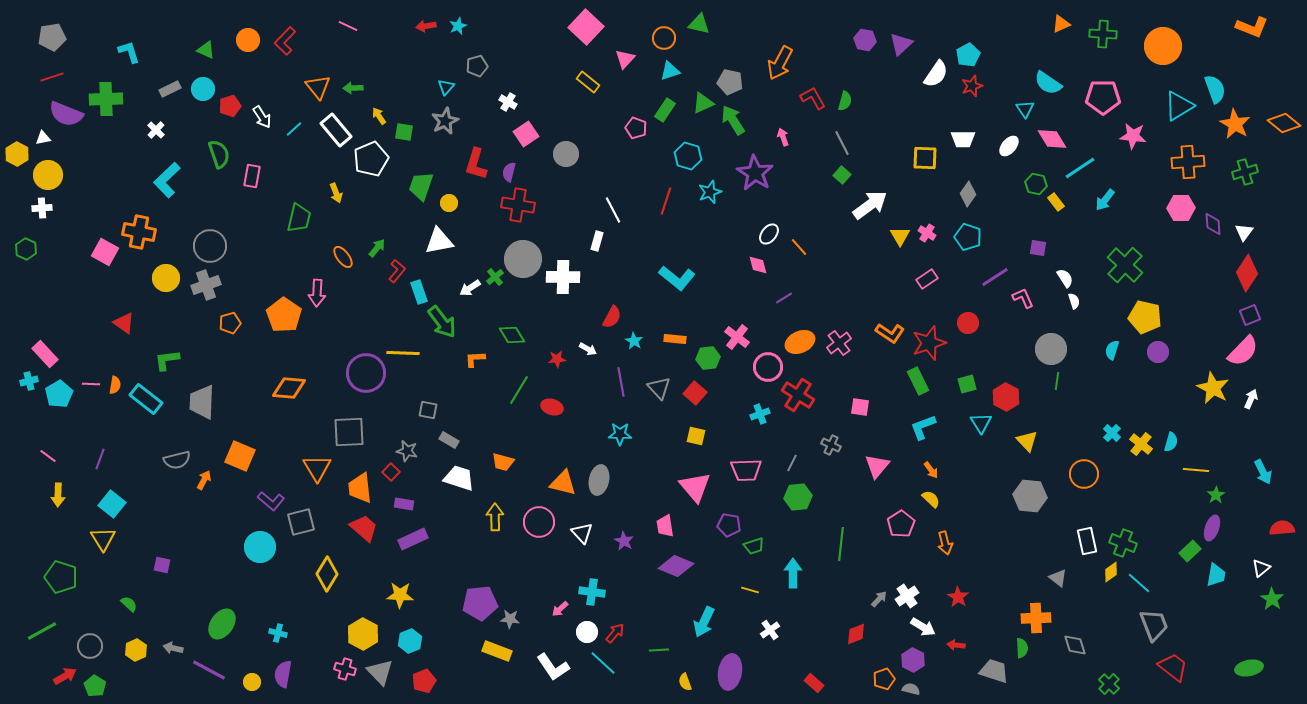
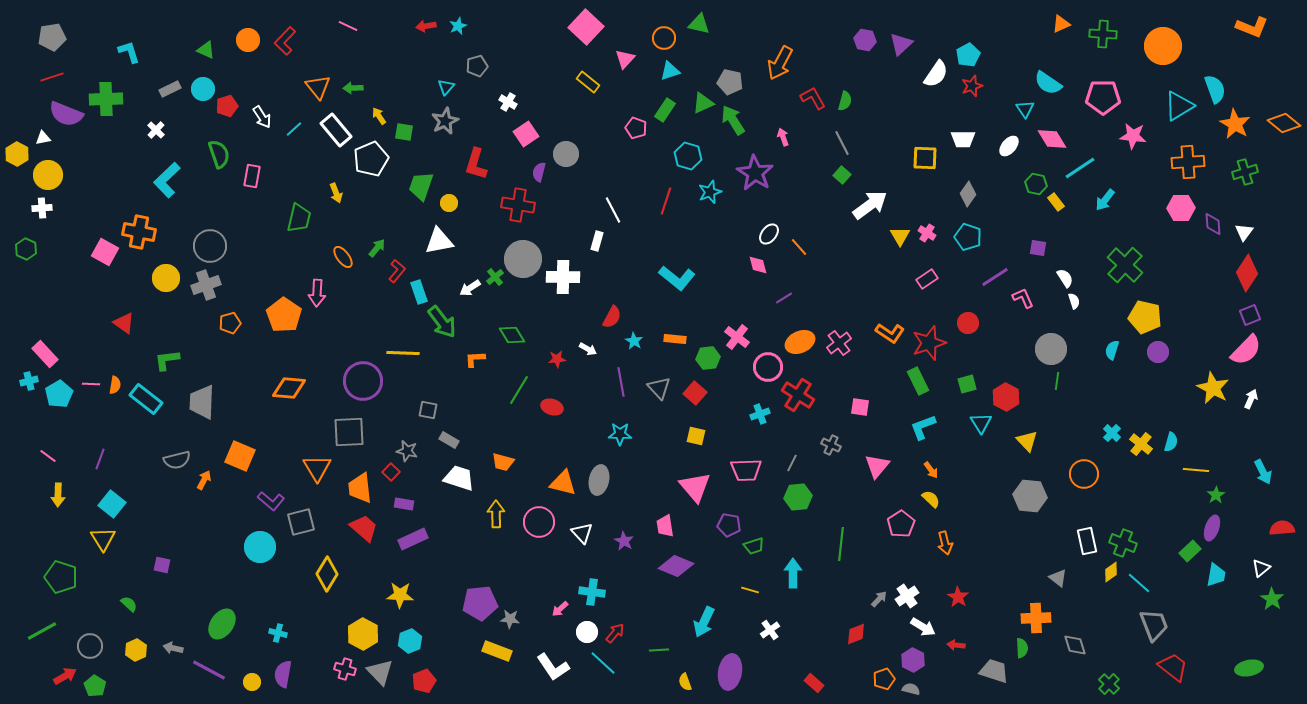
red pentagon at (230, 106): moved 3 px left
purple semicircle at (509, 172): moved 30 px right
pink semicircle at (1243, 351): moved 3 px right, 1 px up
purple circle at (366, 373): moved 3 px left, 8 px down
yellow arrow at (495, 517): moved 1 px right, 3 px up
